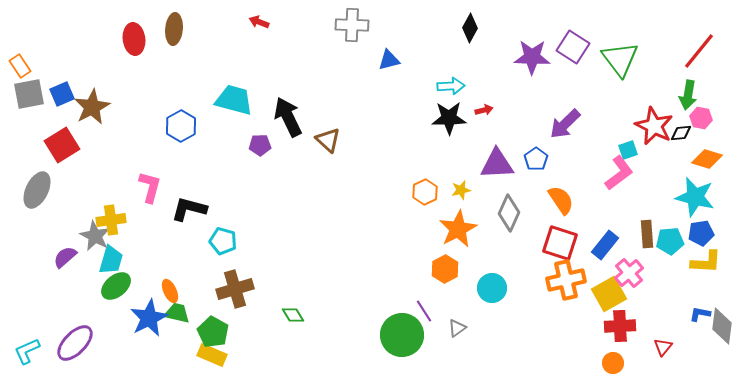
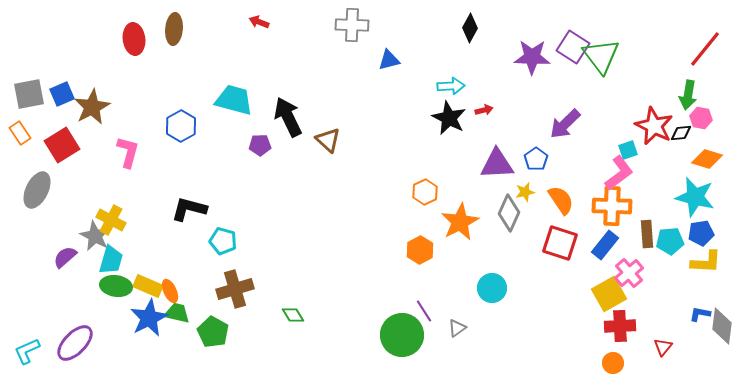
red line at (699, 51): moved 6 px right, 2 px up
green triangle at (620, 59): moved 19 px left, 3 px up
orange rectangle at (20, 66): moved 67 px down
black star at (449, 118): rotated 28 degrees clockwise
pink L-shape at (150, 187): moved 22 px left, 35 px up
yellow star at (461, 190): moved 64 px right, 2 px down
yellow cross at (111, 220): rotated 36 degrees clockwise
orange star at (458, 229): moved 2 px right, 7 px up
orange hexagon at (445, 269): moved 25 px left, 19 px up
orange cross at (566, 280): moved 46 px right, 74 px up; rotated 15 degrees clockwise
green ellipse at (116, 286): rotated 48 degrees clockwise
yellow rectangle at (212, 355): moved 64 px left, 69 px up
